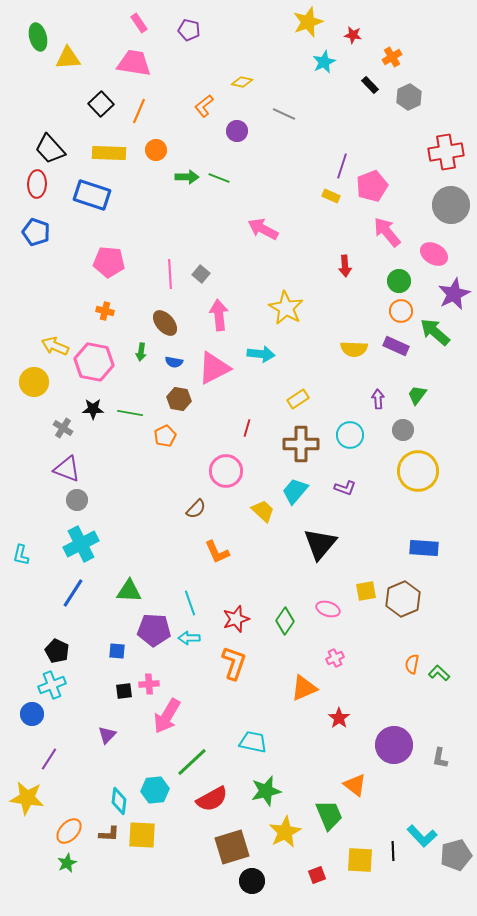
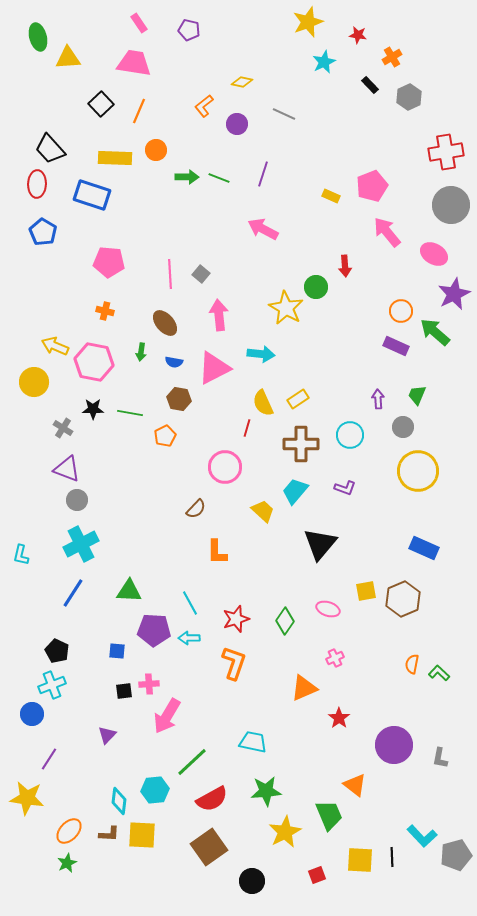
red star at (353, 35): moved 5 px right
purple circle at (237, 131): moved 7 px up
yellow rectangle at (109, 153): moved 6 px right, 5 px down
purple line at (342, 166): moved 79 px left, 8 px down
blue pentagon at (36, 232): moved 7 px right; rotated 12 degrees clockwise
green circle at (399, 281): moved 83 px left, 6 px down
yellow semicircle at (354, 349): moved 91 px left, 54 px down; rotated 64 degrees clockwise
green trapezoid at (417, 395): rotated 15 degrees counterclockwise
gray circle at (403, 430): moved 3 px up
pink circle at (226, 471): moved 1 px left, 4 px up
blue rectangle at (424, 548): rotated 20 degrees clockwise
orange L-shape at (217, 552): rotated 24 degrees clockwise
cyan line at (190, 603): rotated 10 degrees counterclockwise
green star at (266, 791): rotated 8 degrees clockwise
brown square at (232, 847): moved 23 px left; rotated 18 degrees counterclockwise
black line at (393, 851): moved 1 px left, 6 px down
